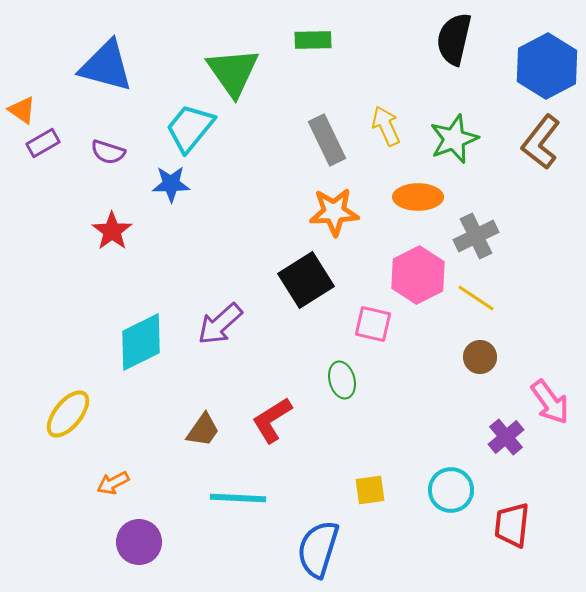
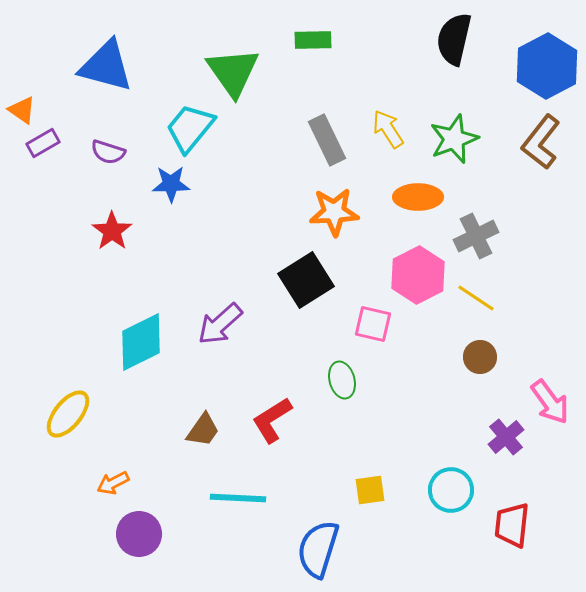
yellow arrow: moved 2 px right, 3 px down; rotated 9 degrees counterclockwise
purple circle: moved 8 px up
